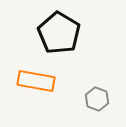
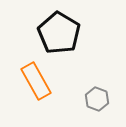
orange rectangle: rotated 51 degrees clockwise
